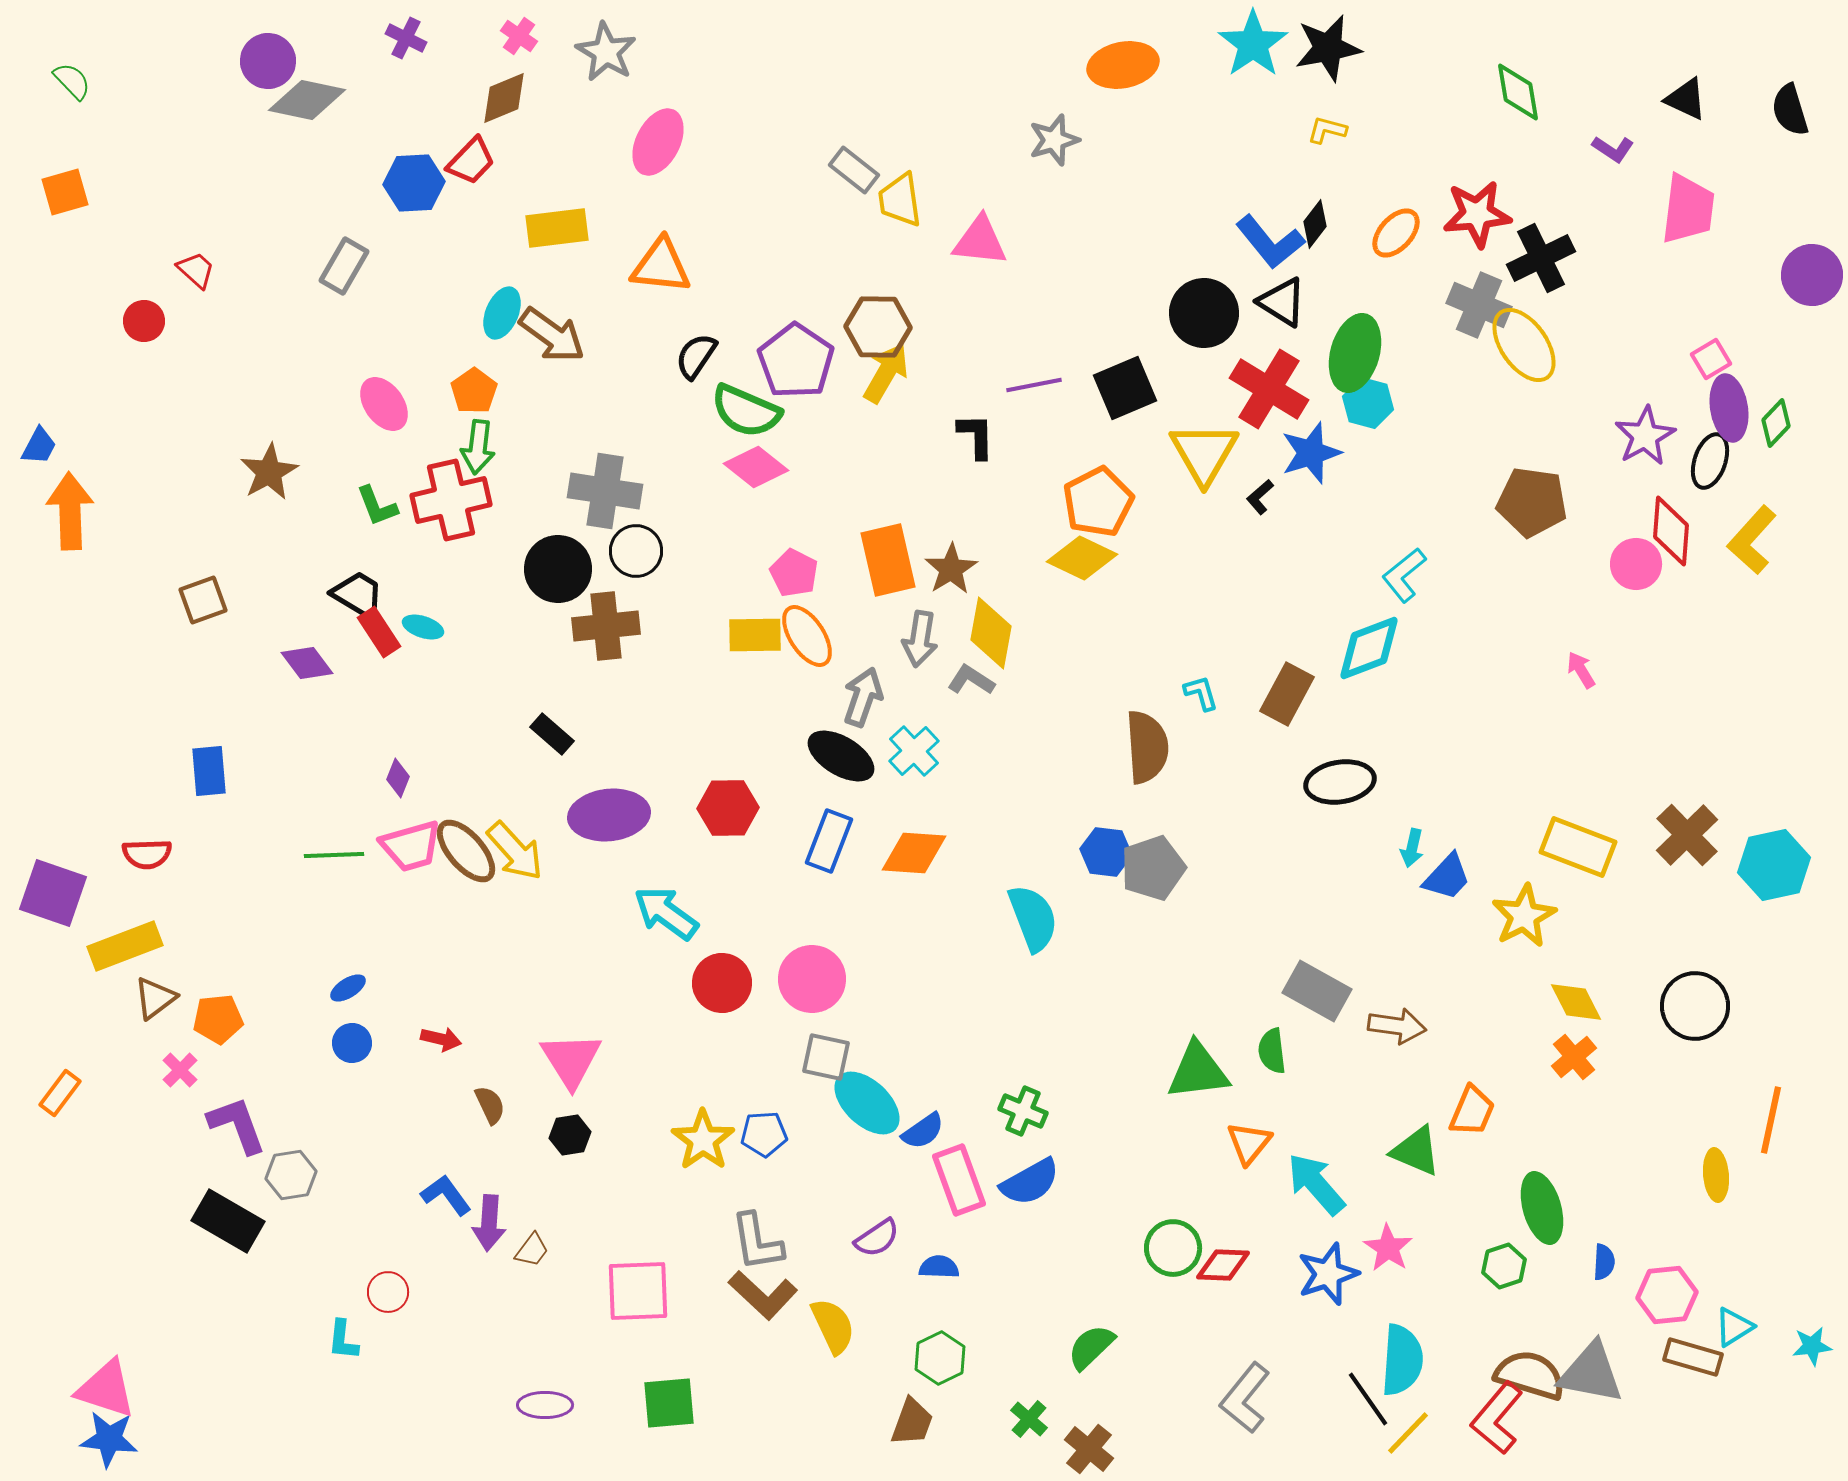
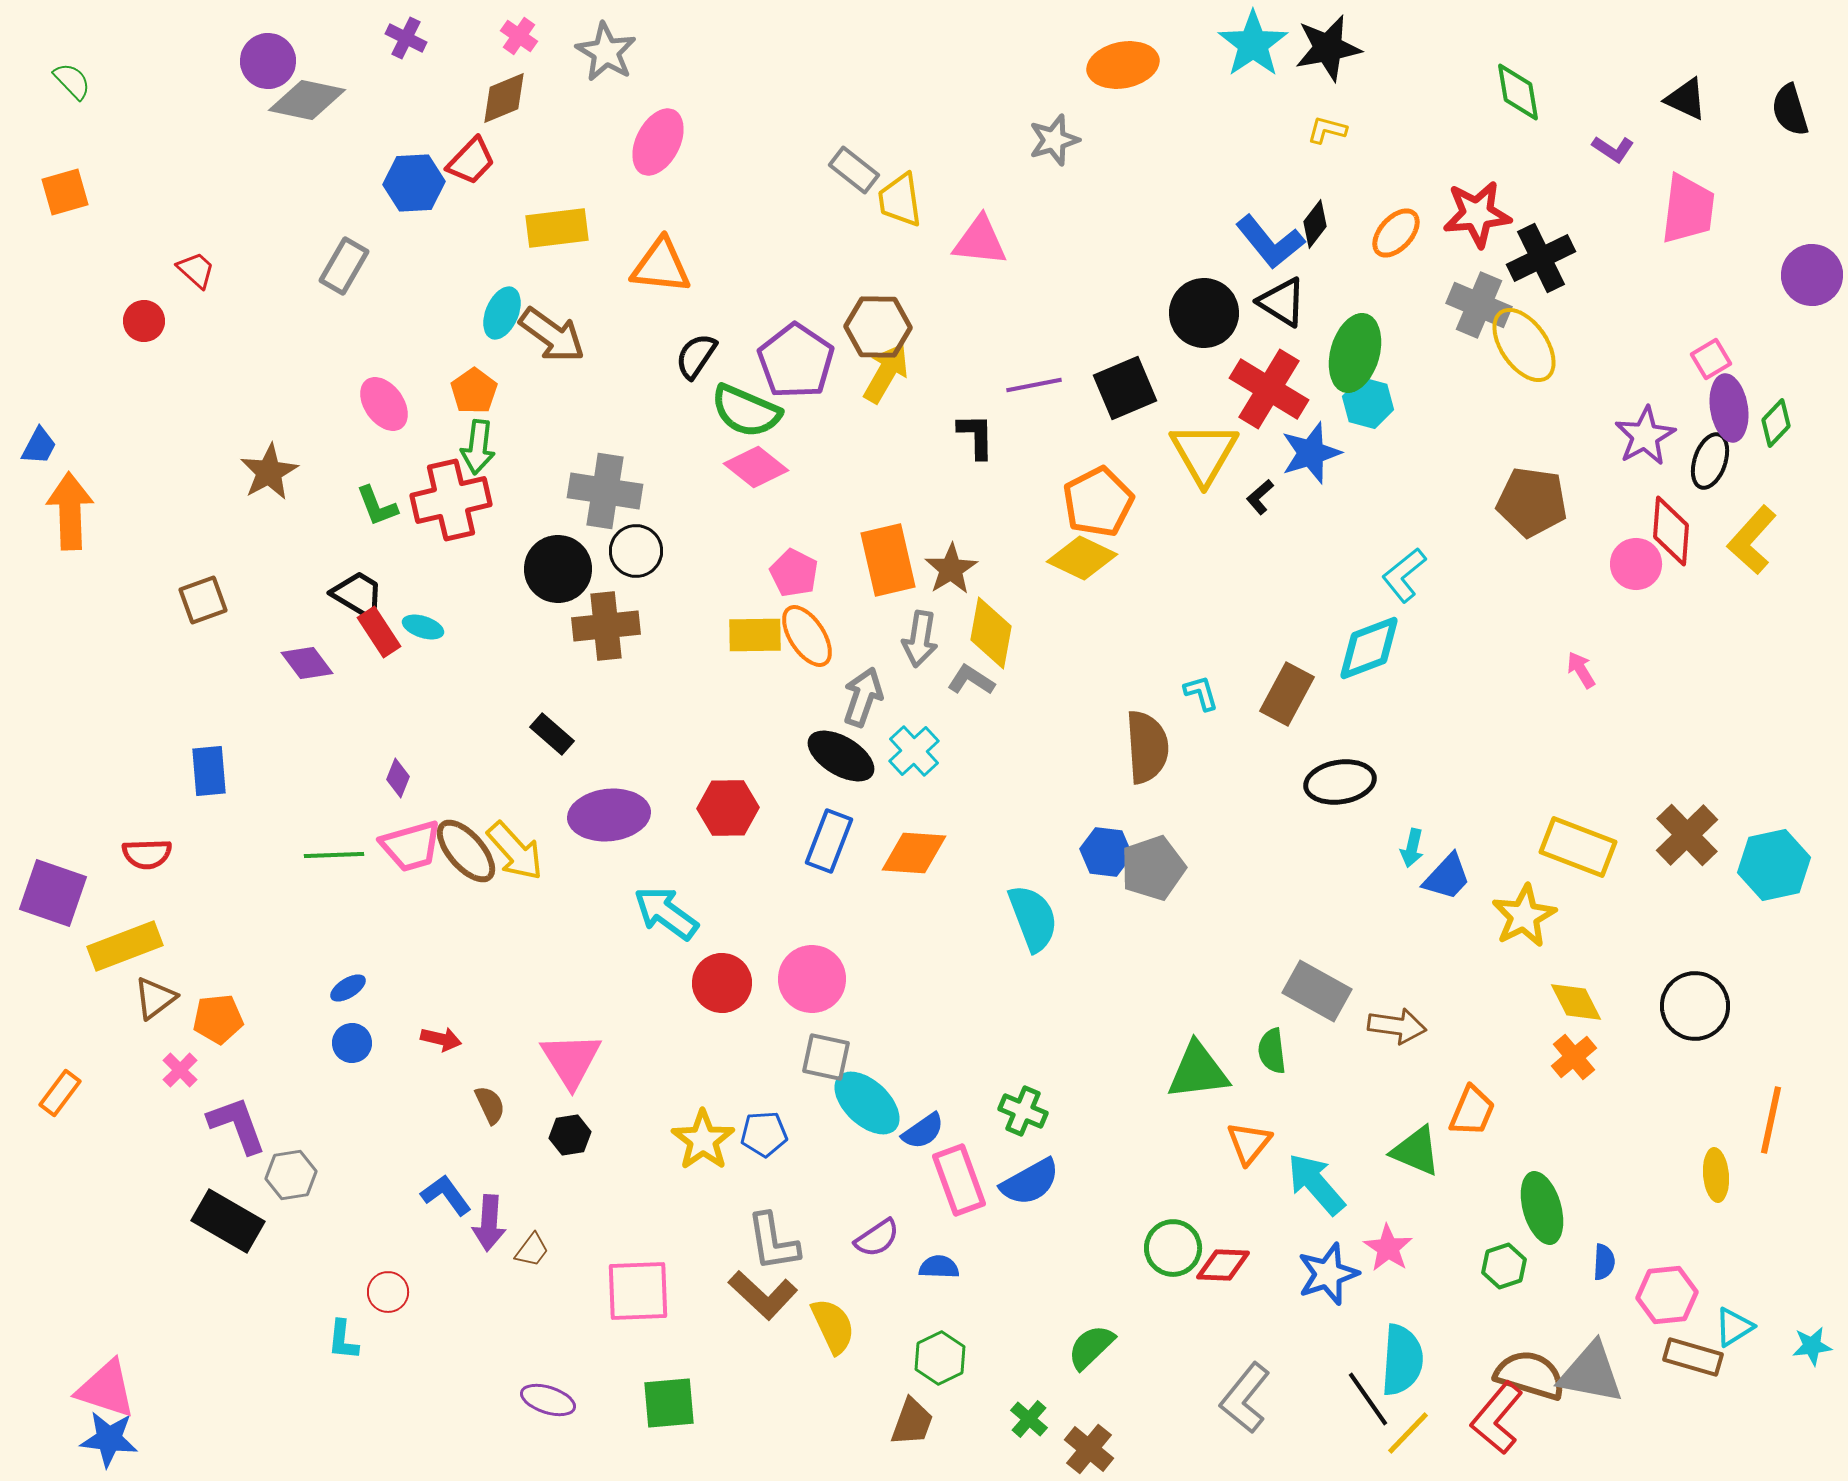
gray L-shape at (757, 1242): moved 16 px right
purple ellipse at (545, 1405): moved 3 px right, 5 px up; rotated 18 degrees clockwise
